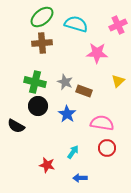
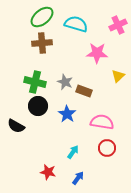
yellow triangle: moved 5 px up
pink semicircle: moved 1 px up
red star: moved 1 px right, 7 px down
blue arrow: moved 2 px left; rotated 128 degrees clockwise
